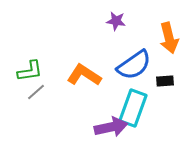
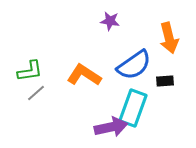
purple star: moved 6 px left
gray line: moved 1 px down
